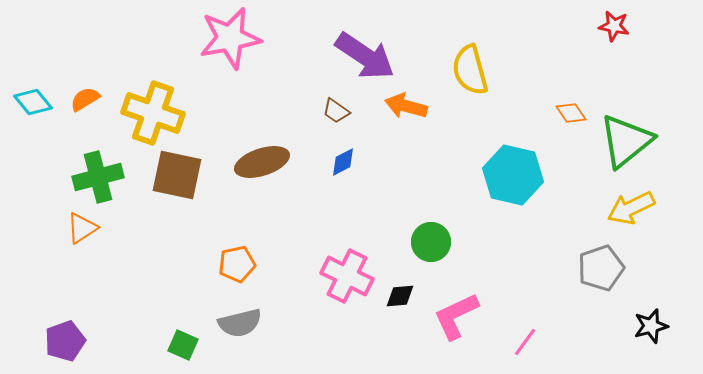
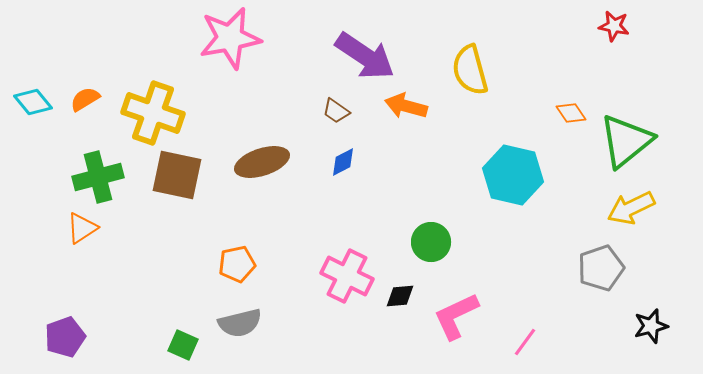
purple pentagon: moved 4 px up
